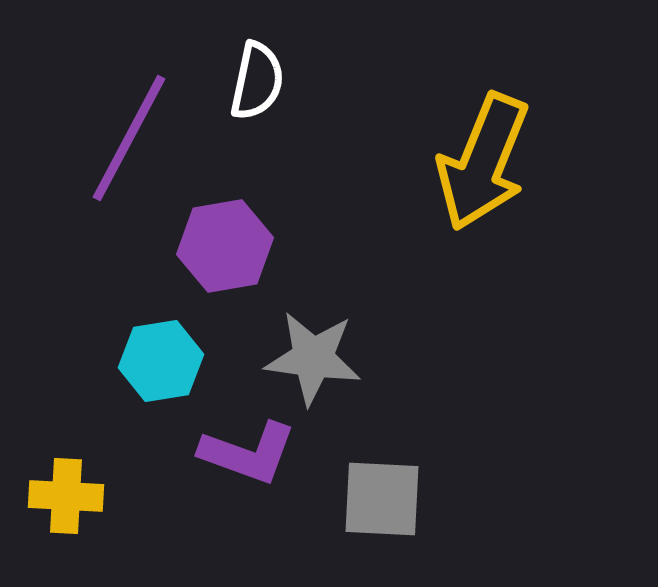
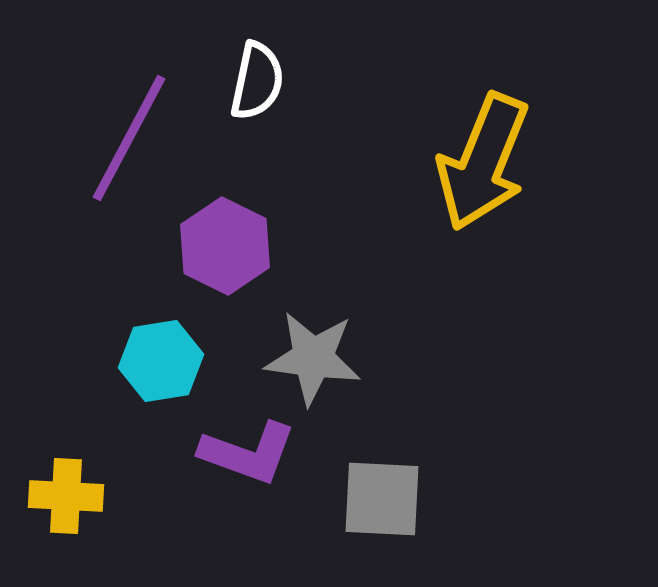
purple hexagon: rotated 24 degrees counterclockwise
